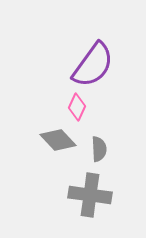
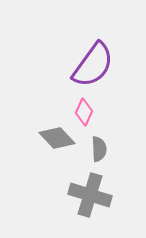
pink diamond: moved 7 px right, 5 px down
gray diamond: moved 1 px left, 2 px up
gray cross: rotated 9 degrees clockwise
